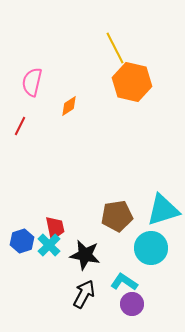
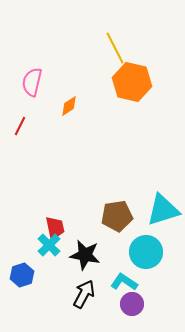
blue hexagon: moved 34 px down
cyan circle: moved 5 px left, 4 px down
